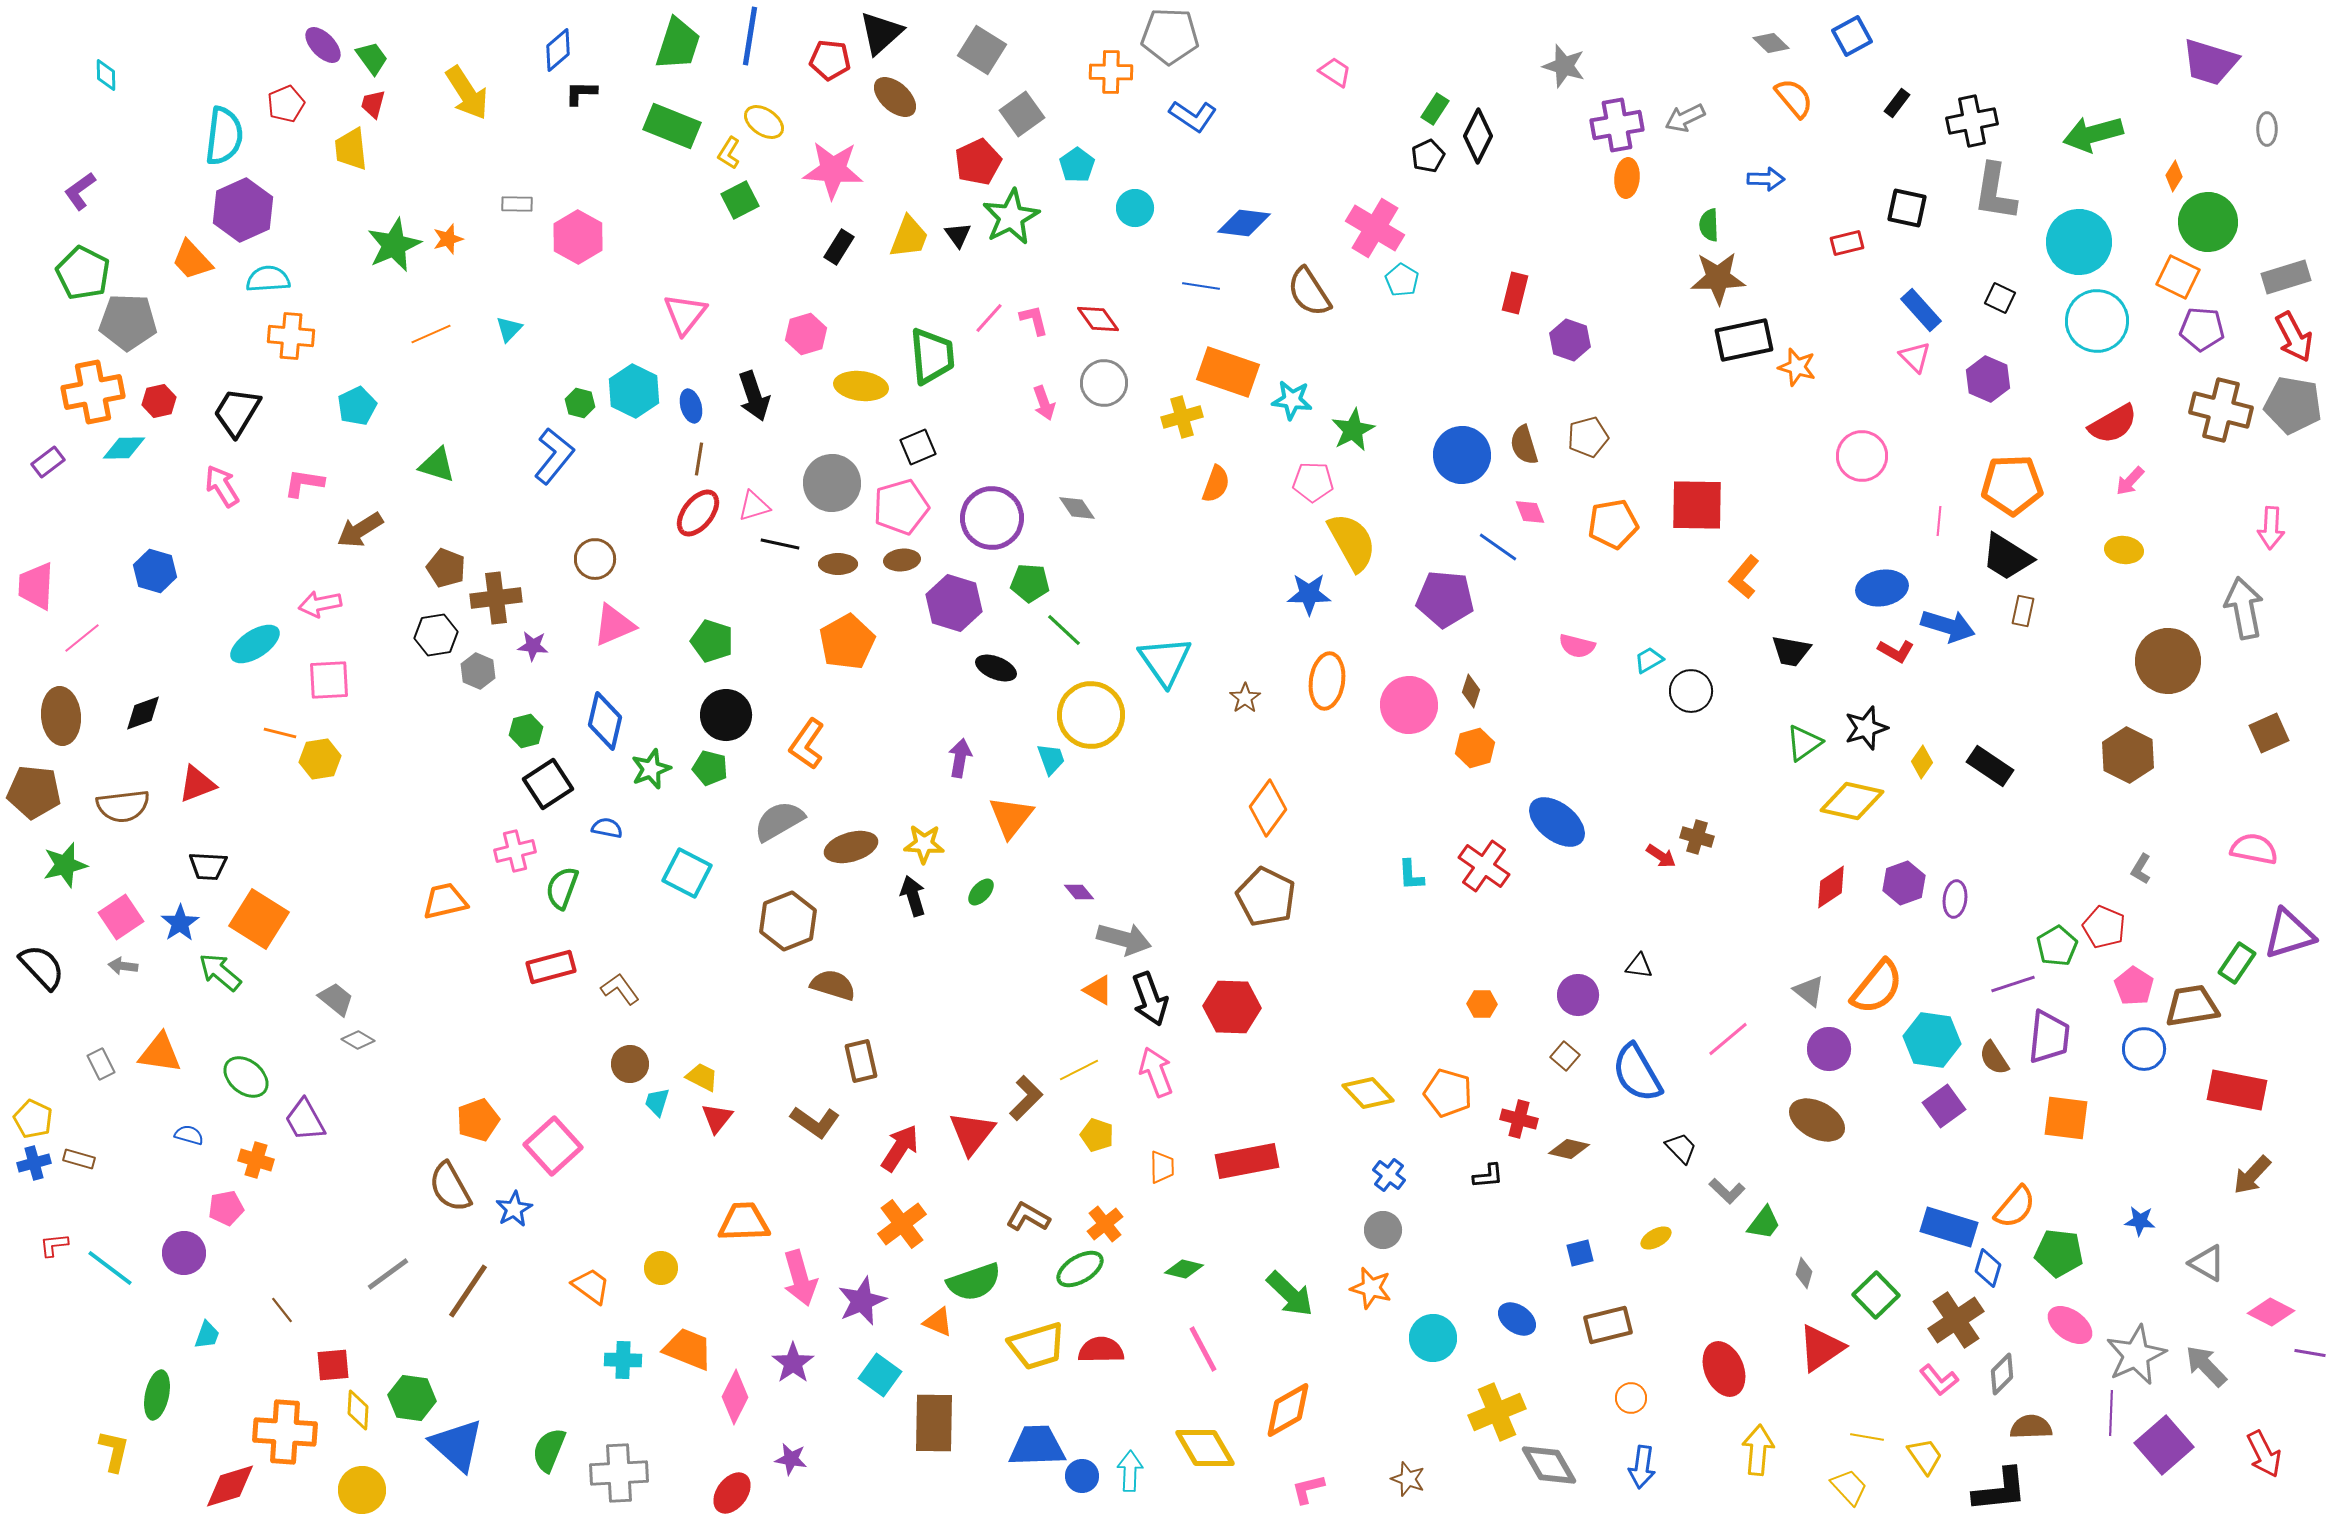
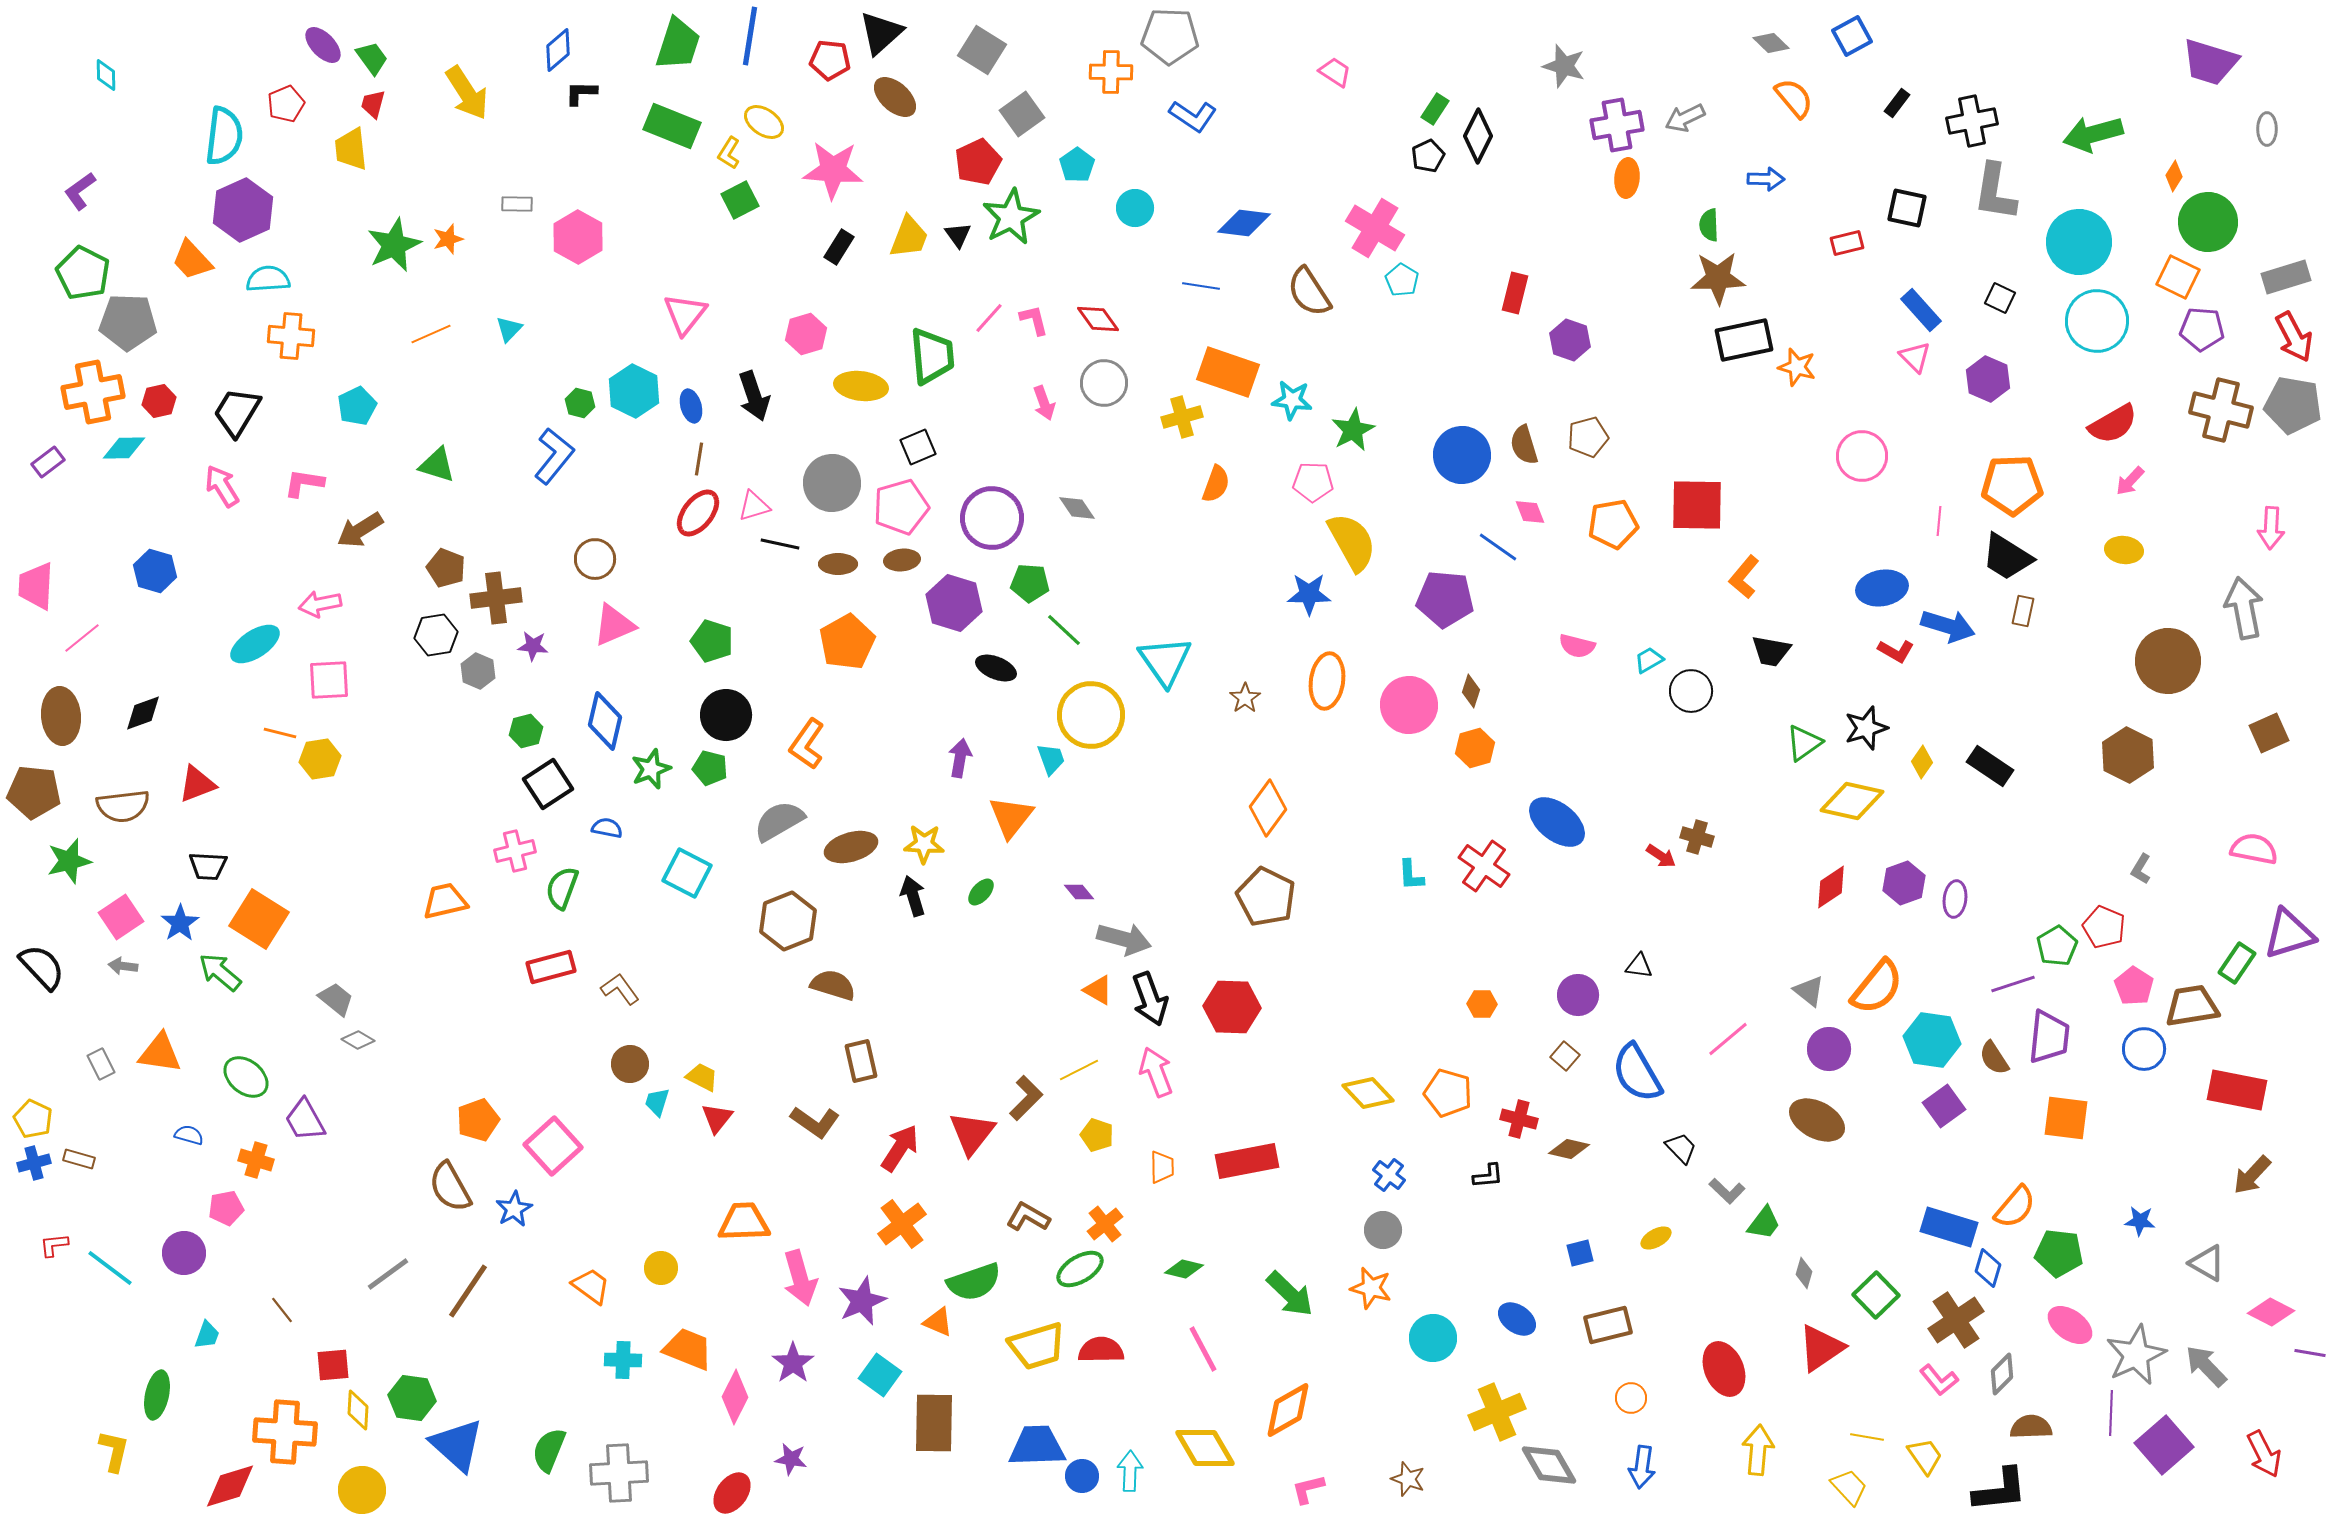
black trapezoid at (1791, 651): moved 20 px left
green star at (65, 865): moved 4 px right, 4 px up
